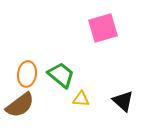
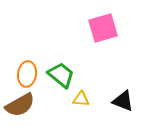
black triangle: rotated 20 degrees counterclockwise
brown semicircle: rotated 8 degrees clockwise
